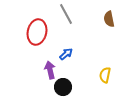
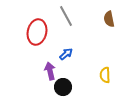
gray line: moved 2 px down
purple arrow: moved 1 px down
yellow semicircle: rotated 14 degrees counterclockwise
